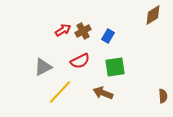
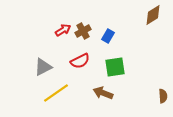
yellow line: moved 4 px left, 1 px down; rotated 12 degrees clockwise
